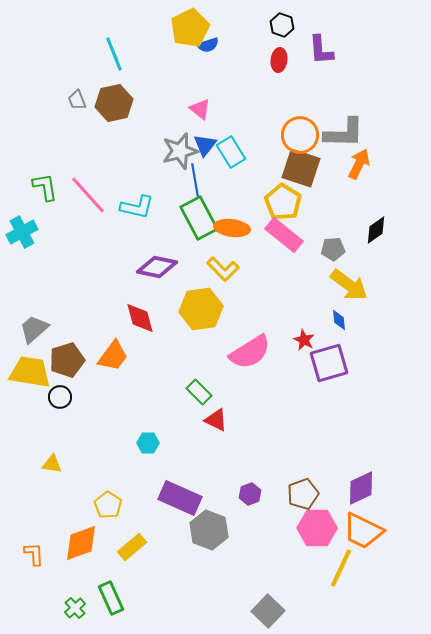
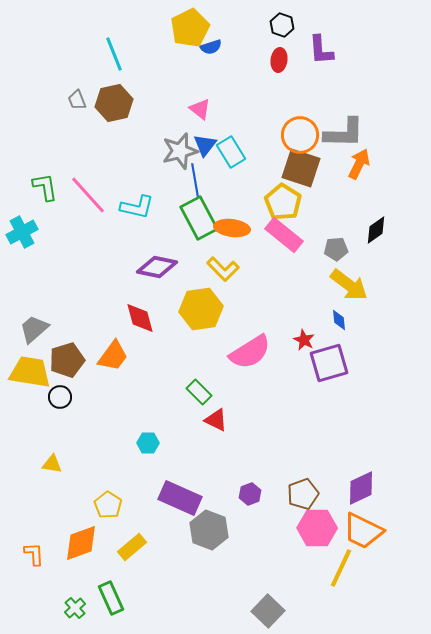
blue semicircle at (208, 45): moved 3 px right, 2 px down
gray pentagon at (333, 249): moved 3 px right
